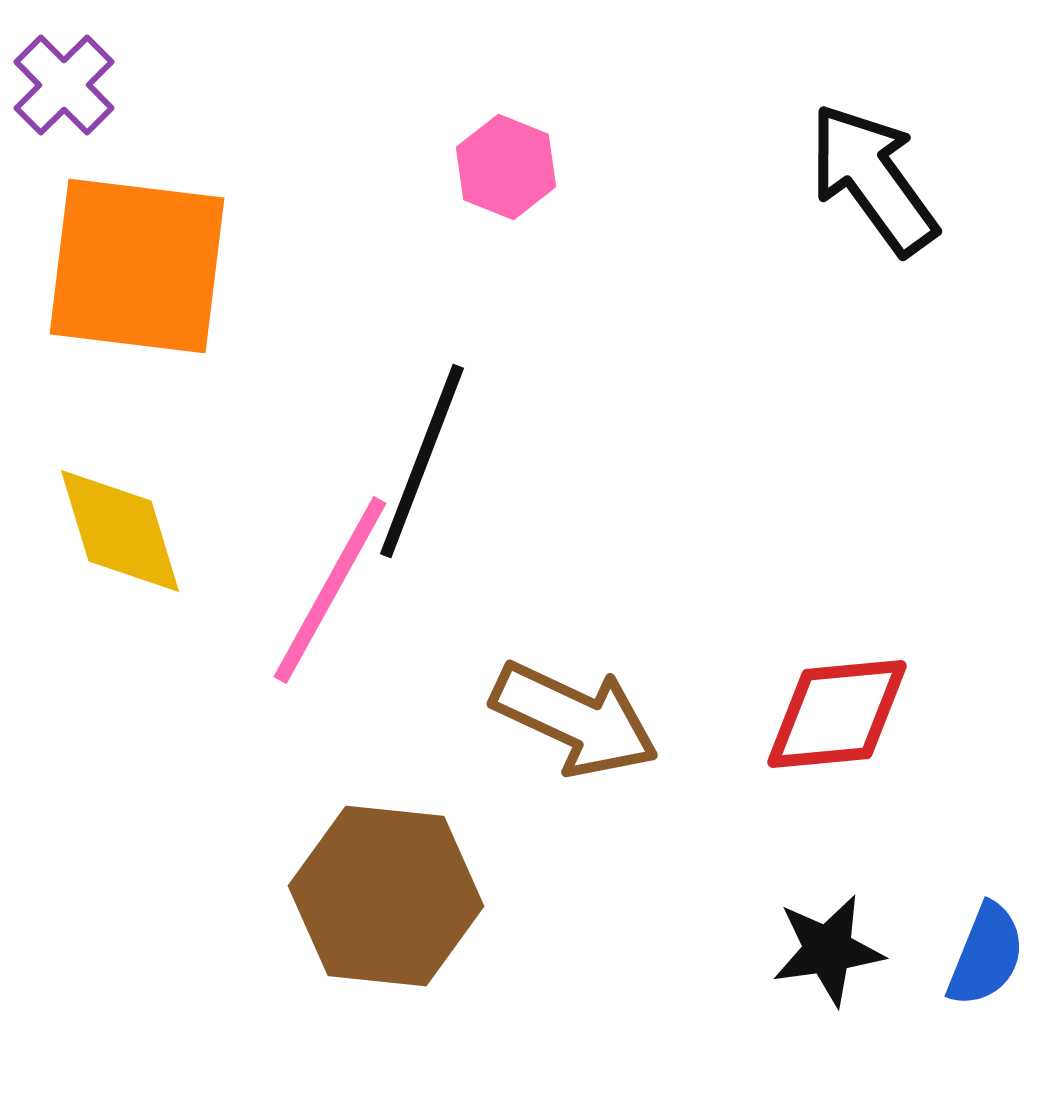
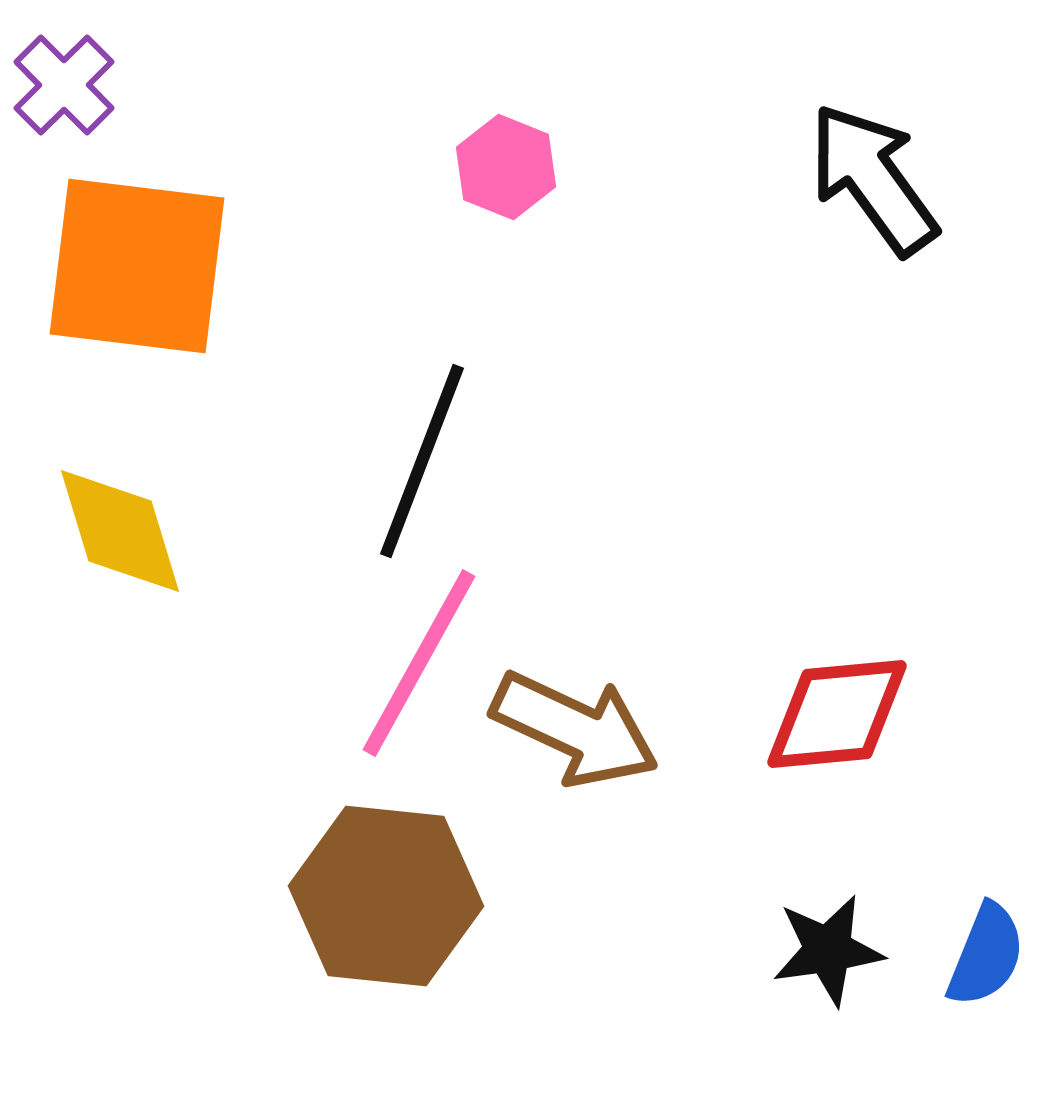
pink line: moved 89 px right, 73 px down
brown arrow: moved 10 px down
